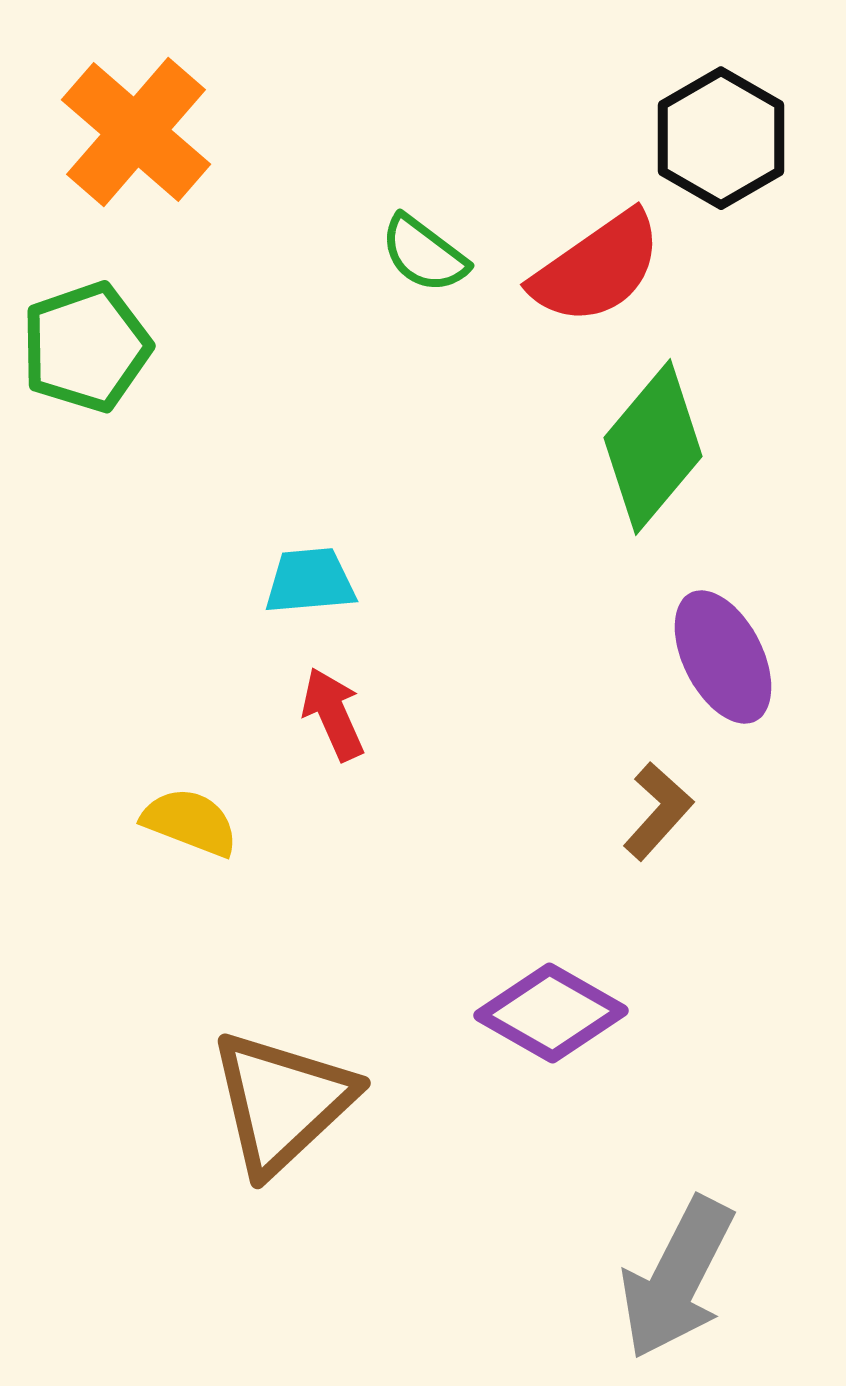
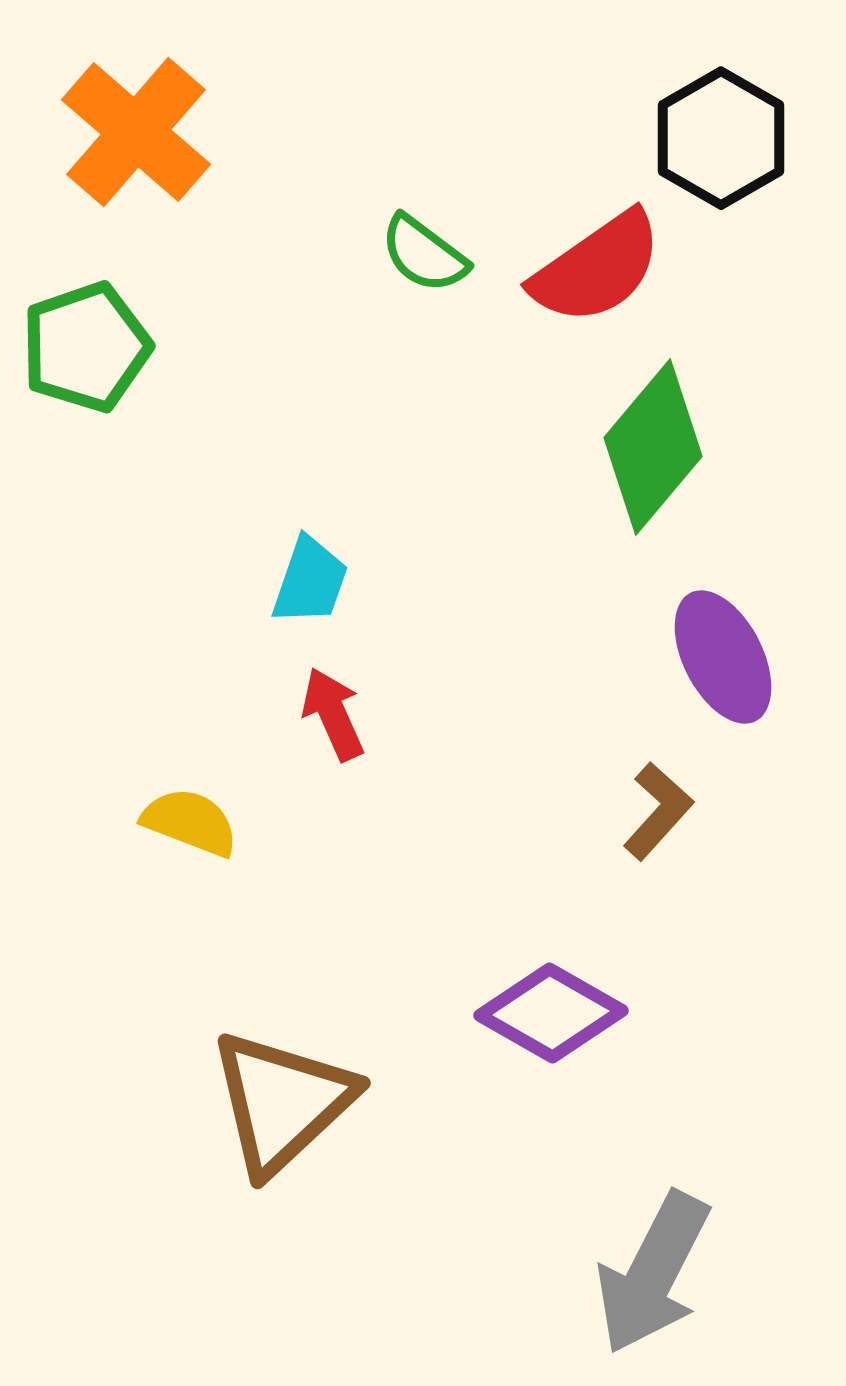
cyan trapezoid: rotated 114 degrees clockwise
gray arrow: moved 24 px left, 5 px up
